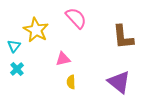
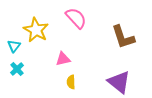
brown L-shape: rotated 12 degrees counterclockwise
